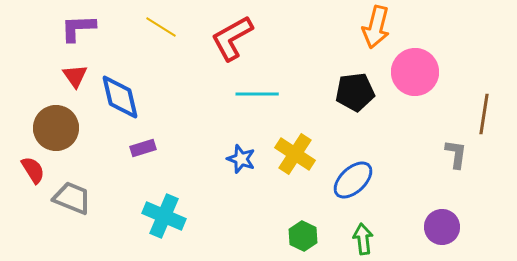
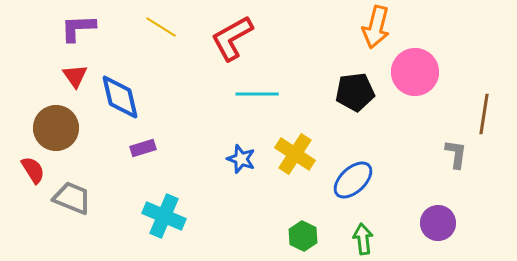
purple circle: moved 4 px left, 4 px up
